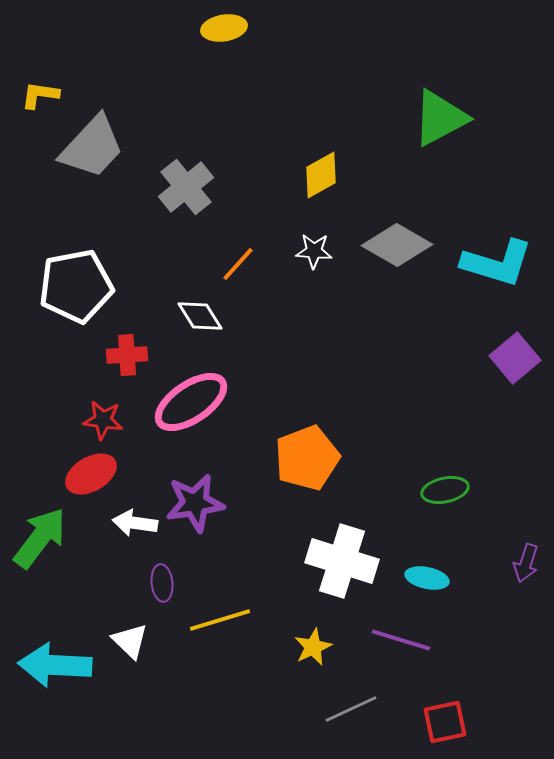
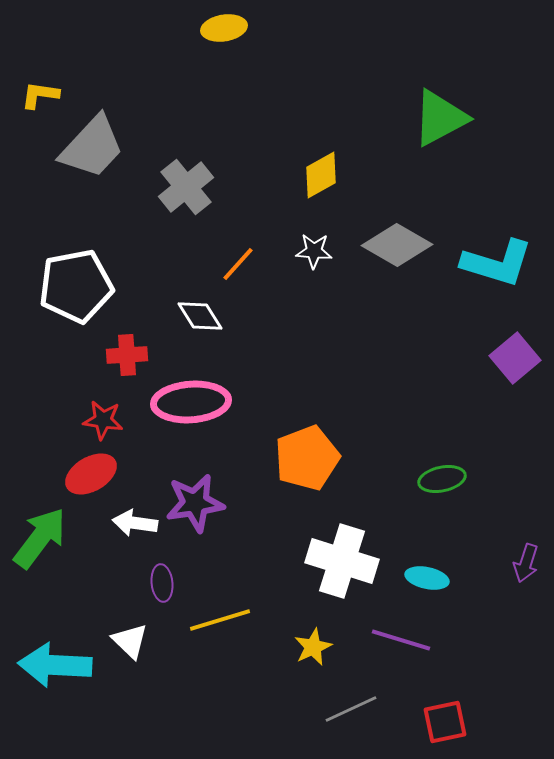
pink ellipse: rotated 30 degrees clockwise
green ellipse: moved 3 px left, 11 px up
